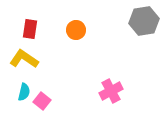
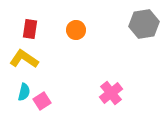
gray hexagon: moved 3 px down
pink cross: moved 2 px down; rotated 10 degrees counterclockwise
pink square: rotated 18 degrees clockwise
